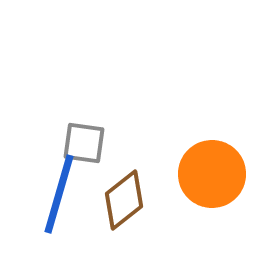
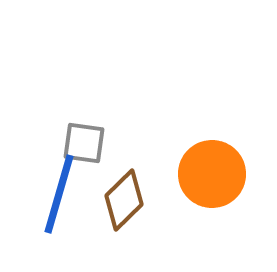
brown diamond: rotated 6 degrees counterclockwise
